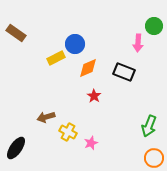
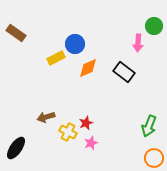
black rectangle: rotated 15 degrees clockwise
red star: moved 8 px left, 27 px down; rotated 16 degrees clockwise
